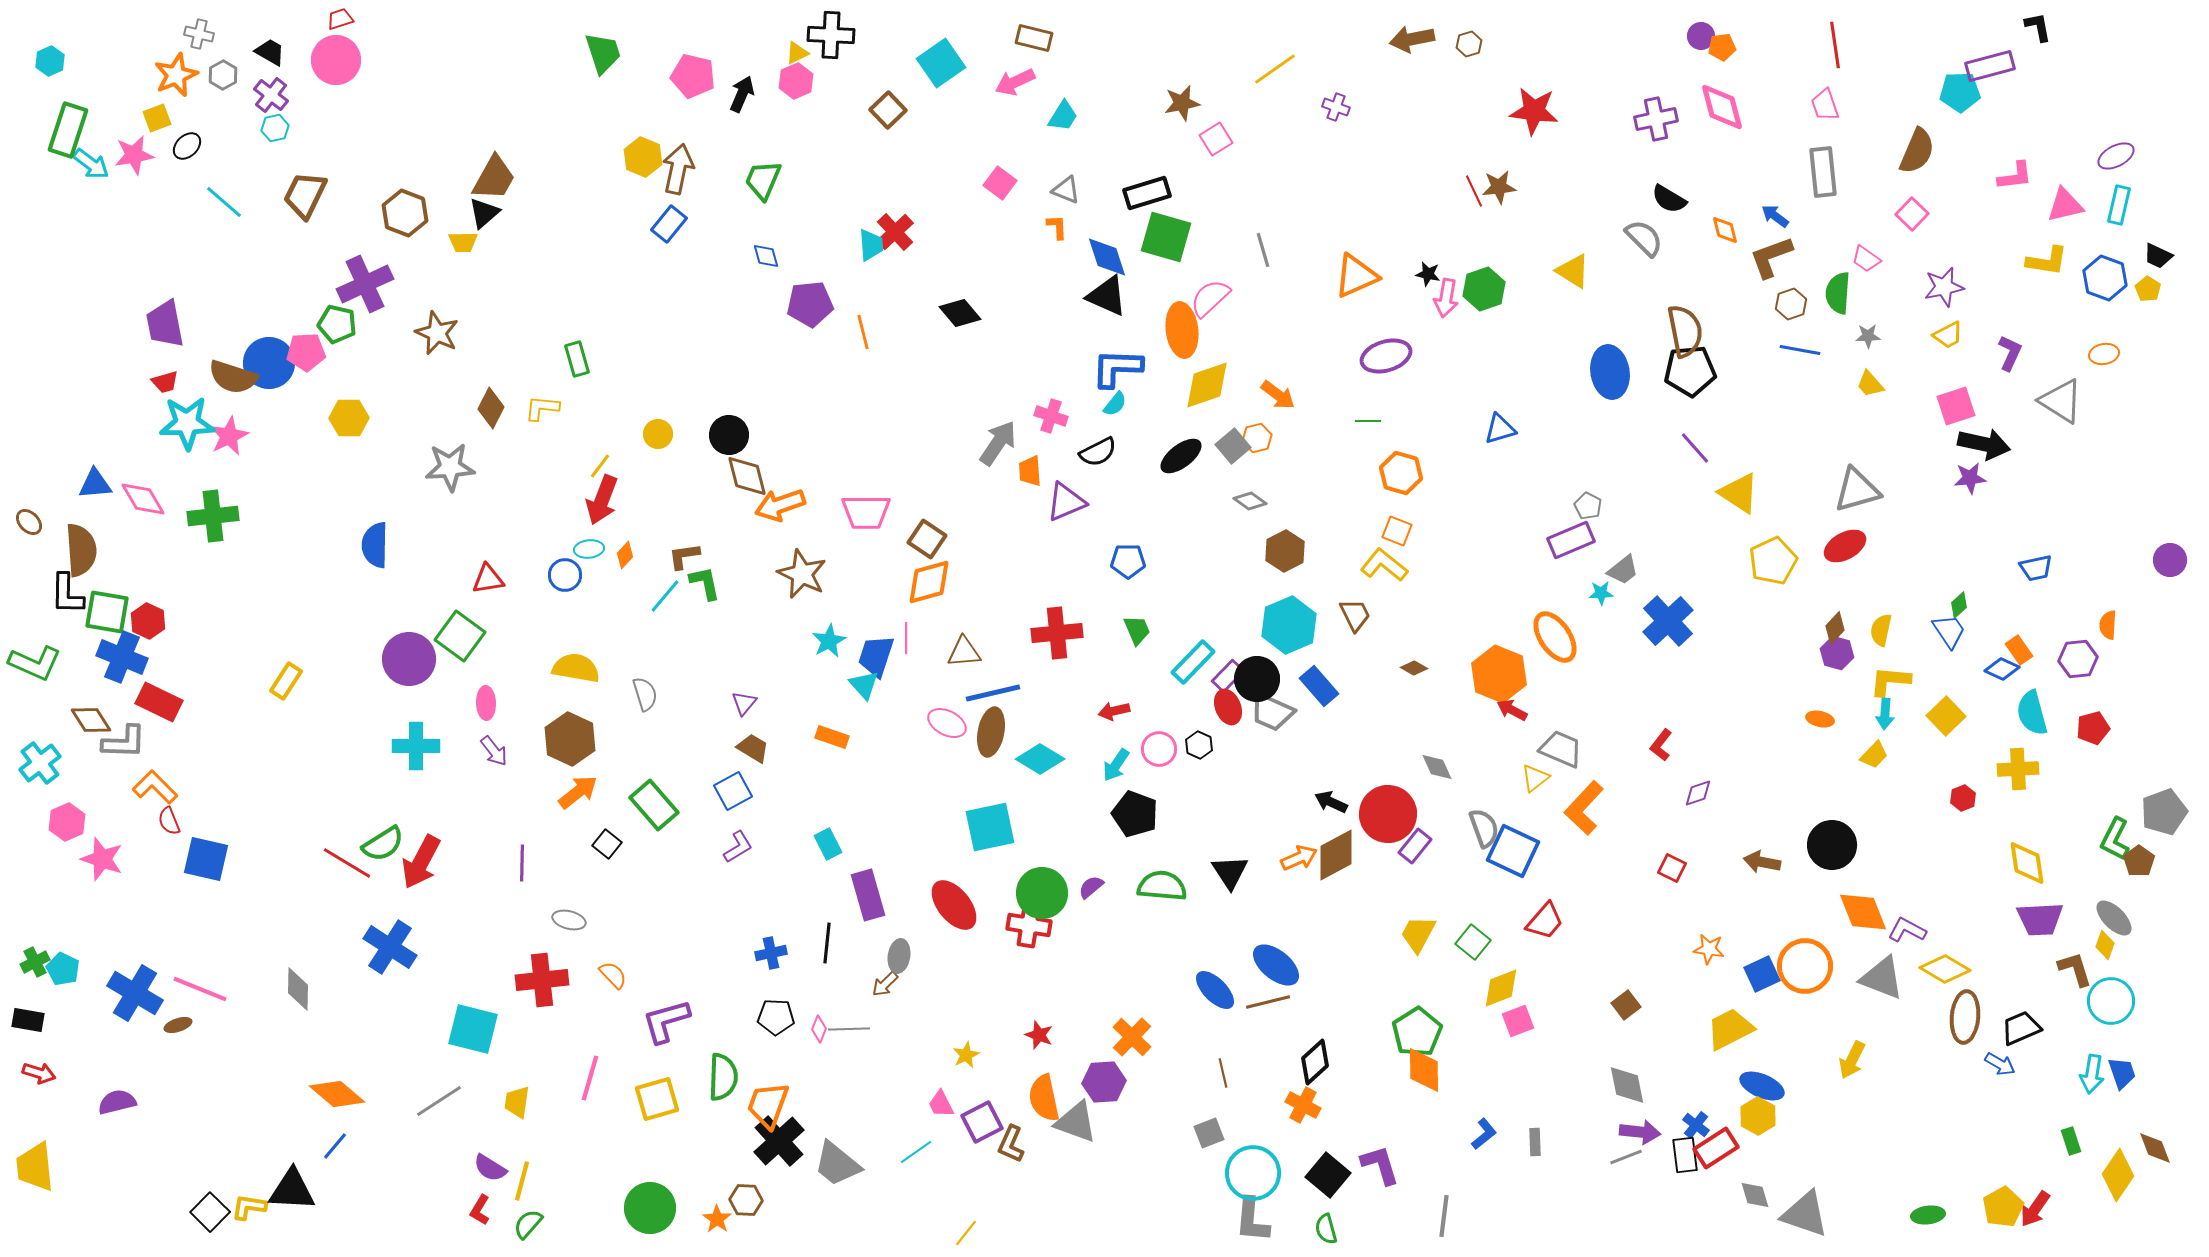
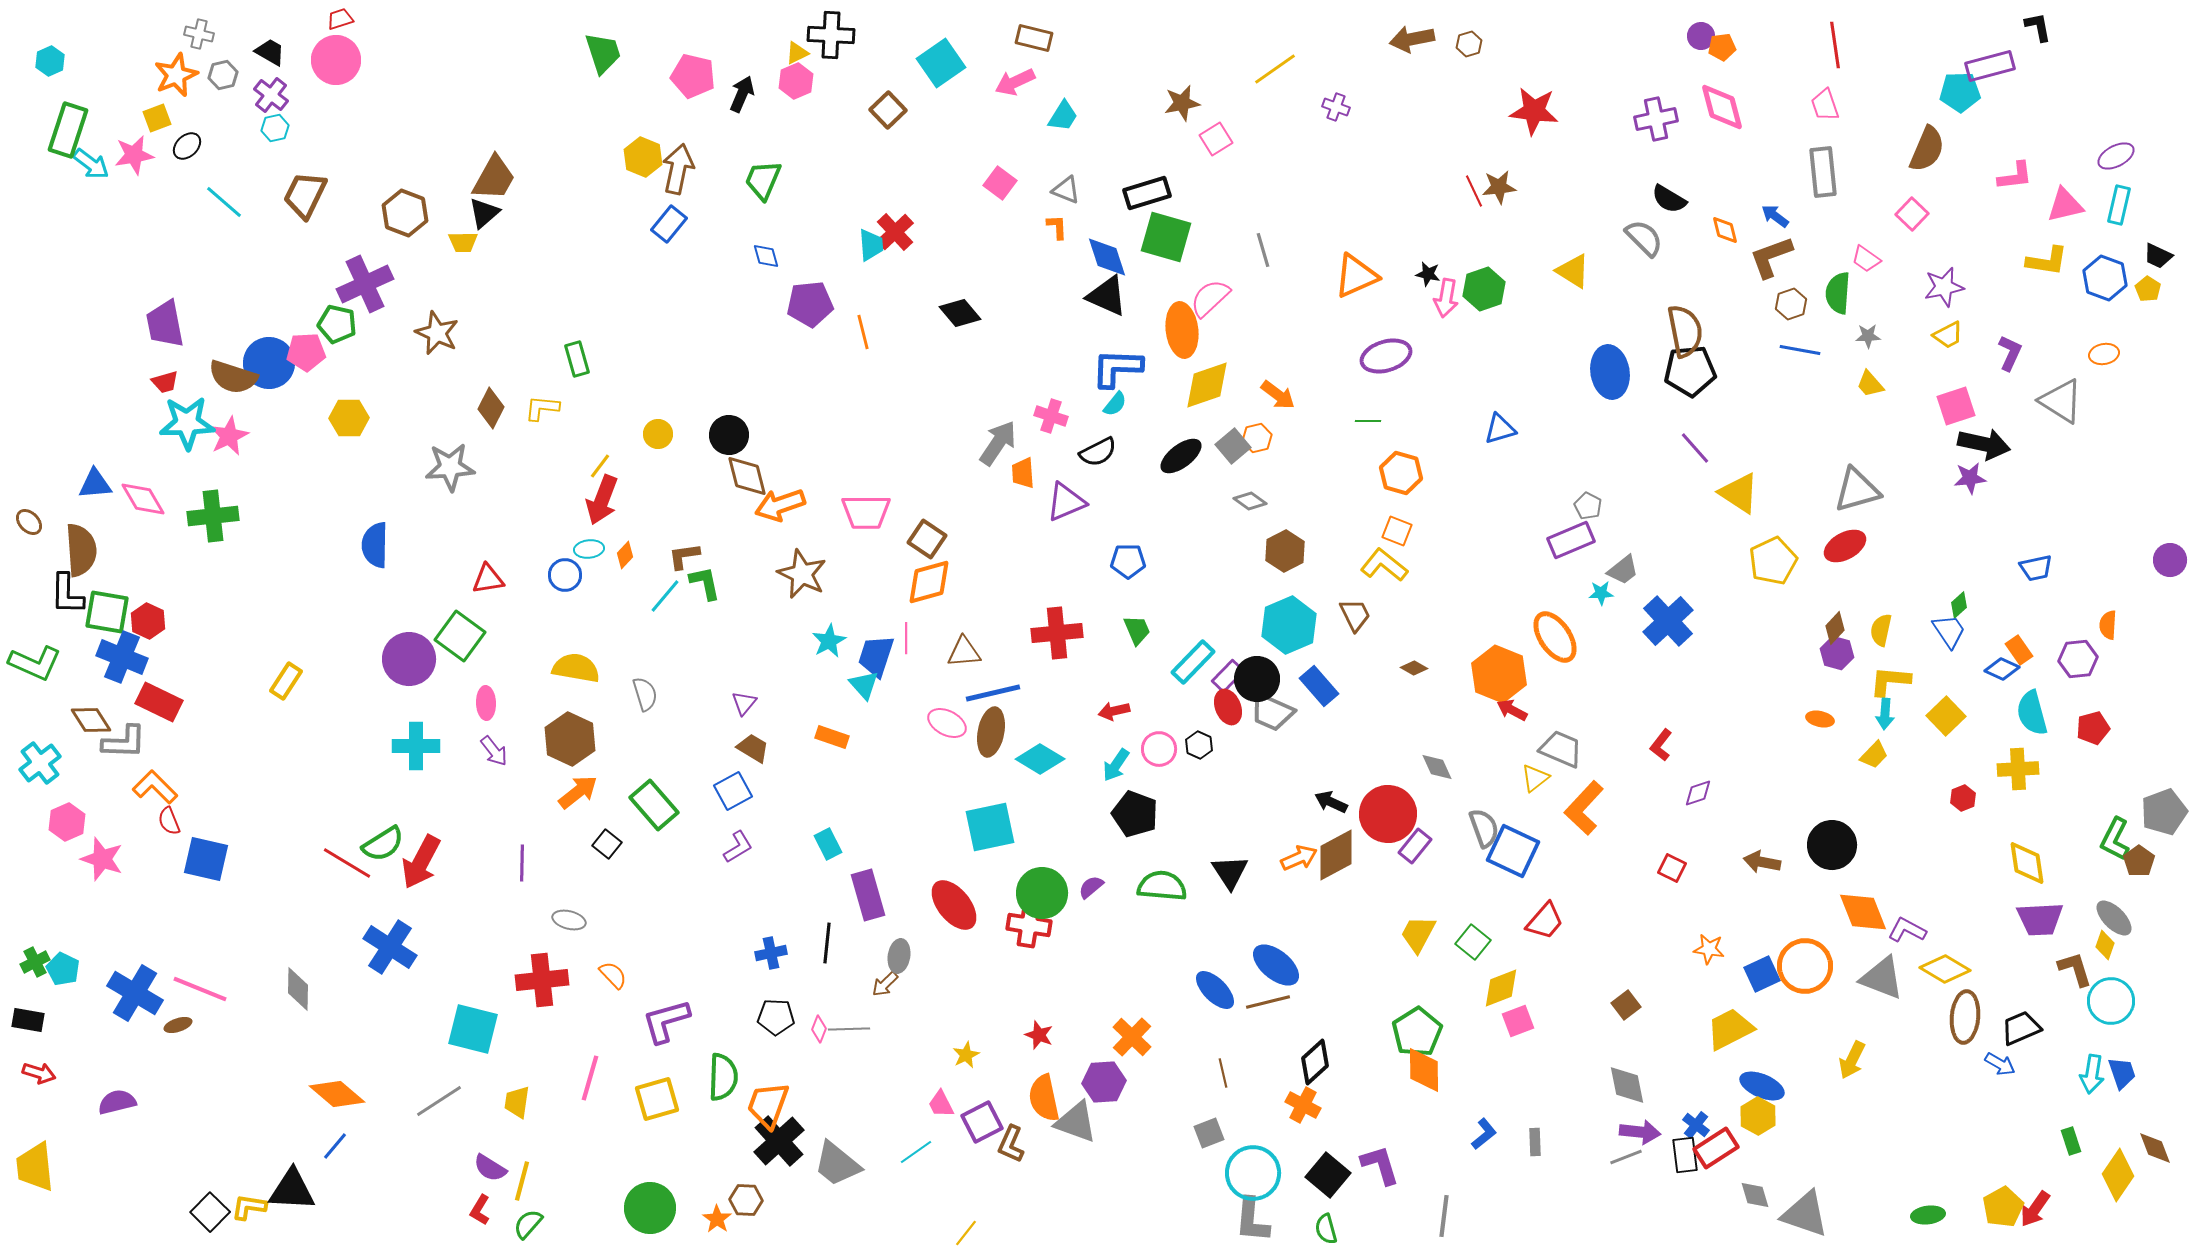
gray hexagon at (223, 75): rotated 16 degrees clockwise
brown semicircle at (1917, 151): moved 10 px right, 2 px up
orange trapezoid at (1030, 471): moved 7 px left, 2 px down
